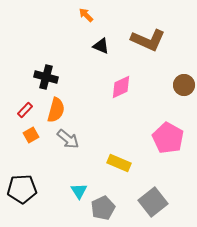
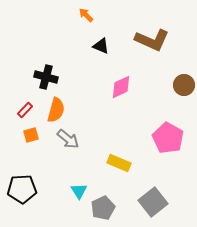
brown L-shape: moved 4 px right
orange square: rotated 14 degrees clockwise
